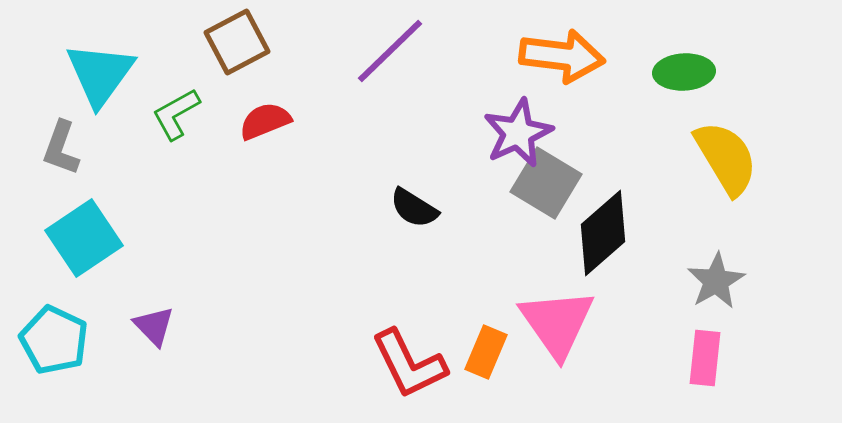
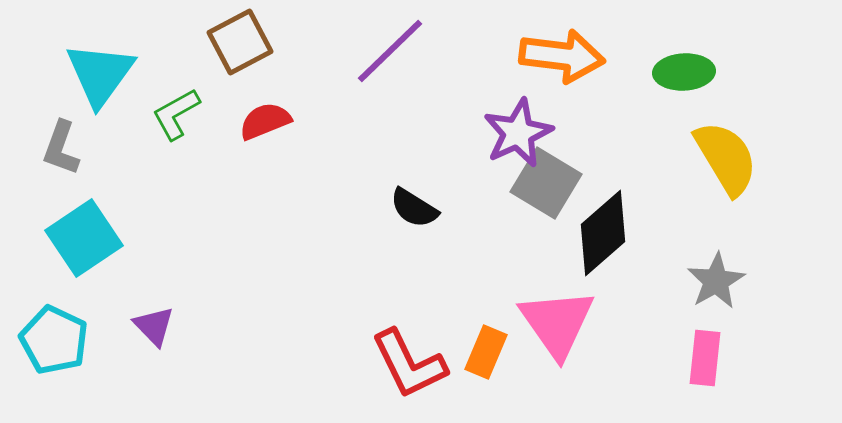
brown square: moved 3 px right
